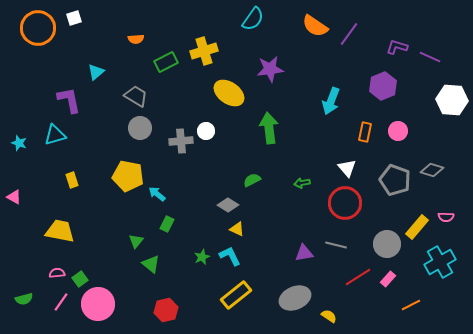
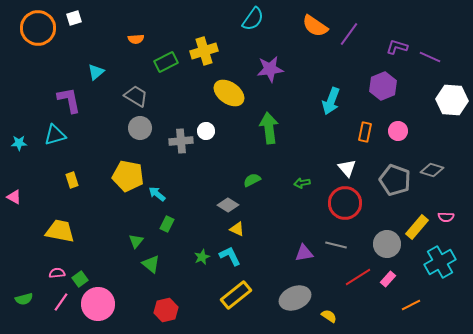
cyan star at (19, 143): rotated 21 degrees counterclockwise
